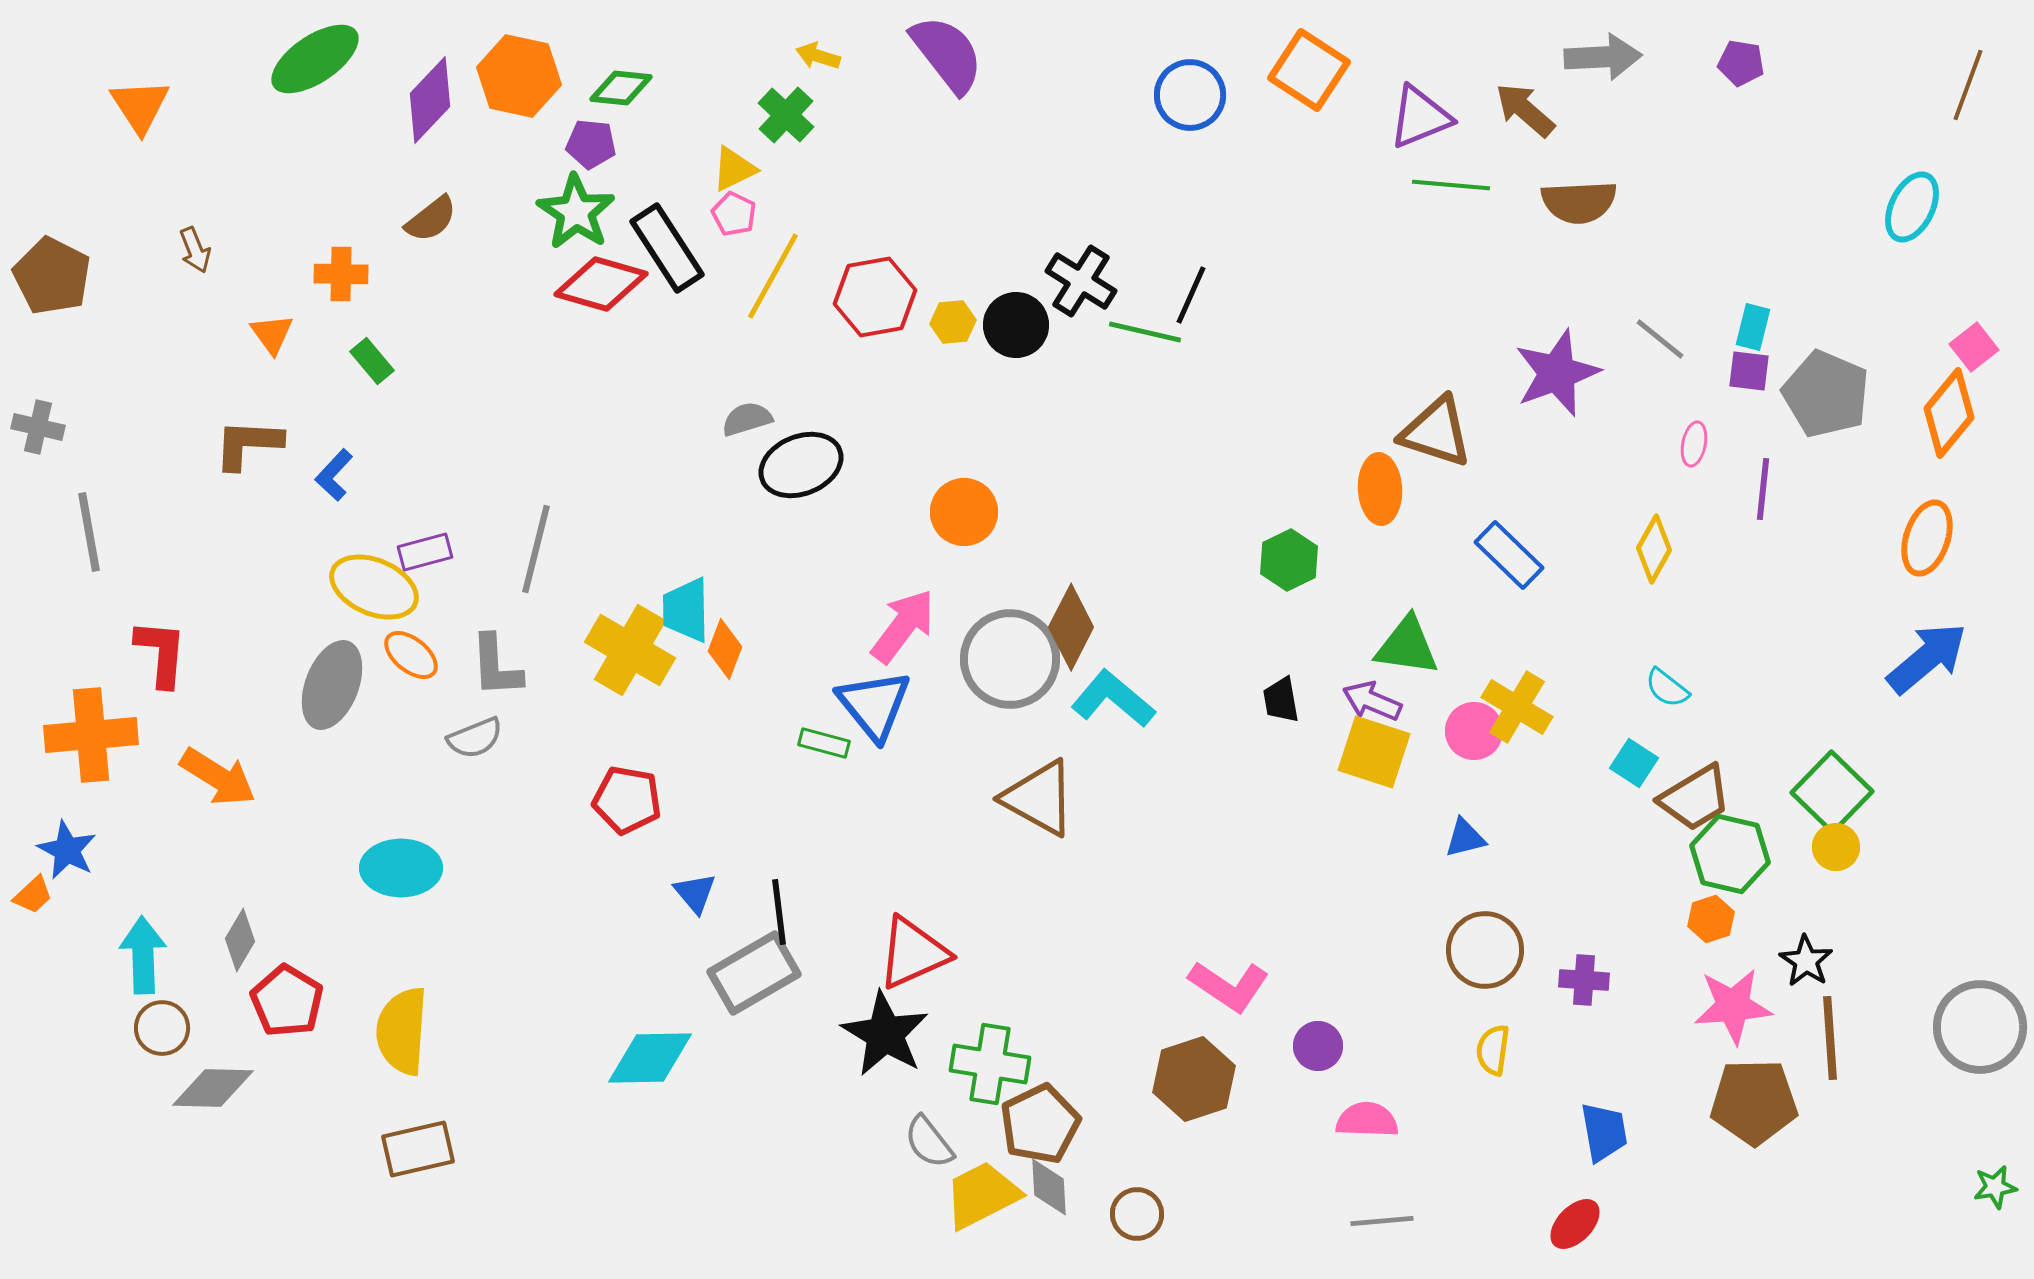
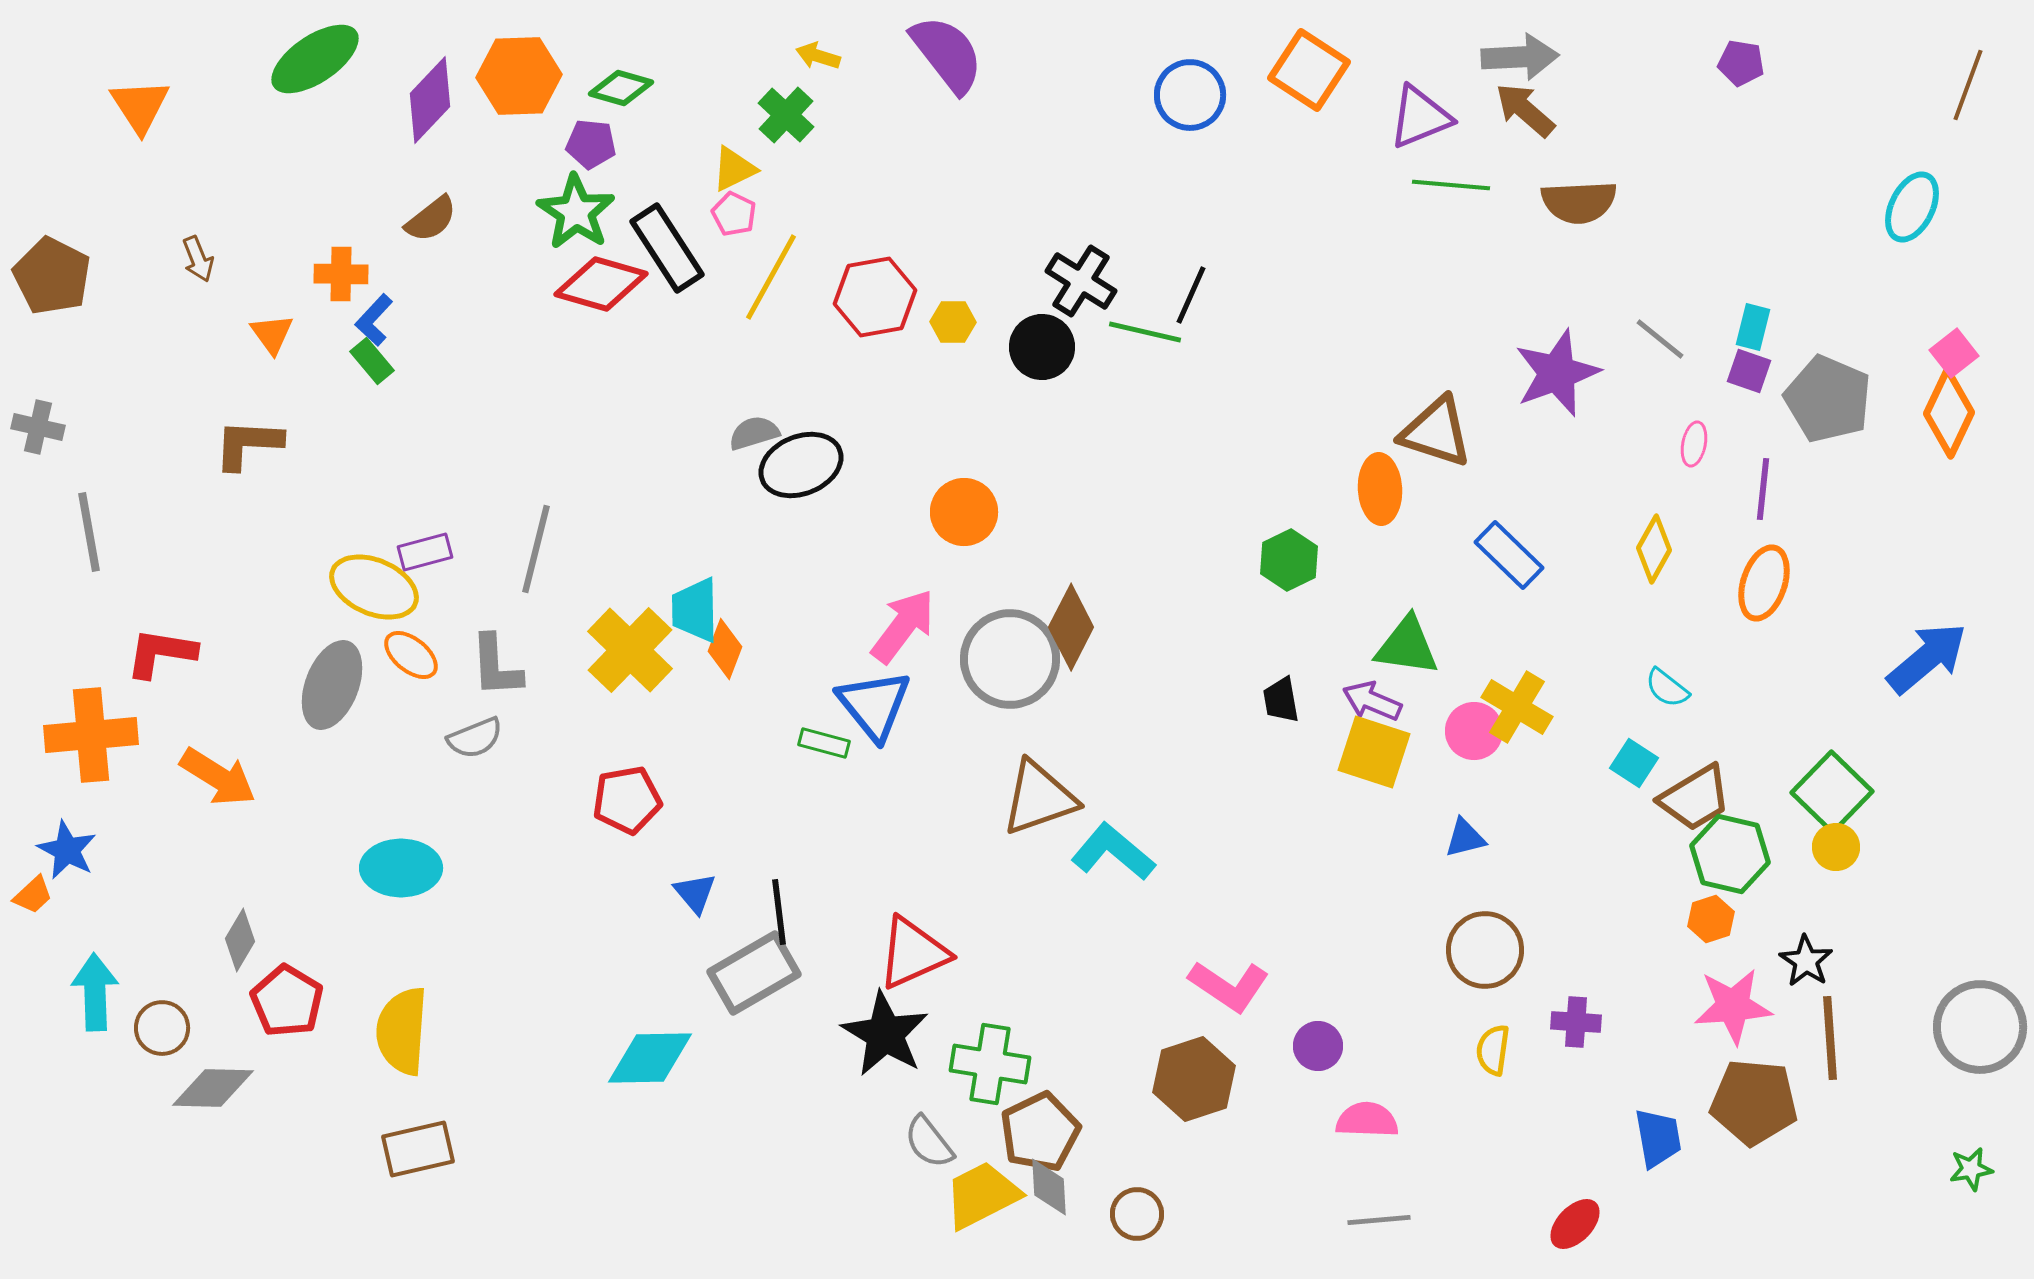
gray arrow at (1603, 57): moved 83 px left
orange hexagon at (519, 76): rotated 14 degrees counterclockwise
green diamond at (621, 88): rotated 10 degrees clockwise
brown arrow at (195, 250): moved 3 px right, 9 px down
yellow line at (773, 276): moved 2 px left, 1 px down
yellow hexagon at (953, 322): rotated 6 degrees clockwise
black circle at (1016, 325): moved 26 px right, 22 px down
pink square at (1974, 347): moved 20 px left, 6 px down
purple square at (1749, 371): rotated 12 degrees clockwise
gray pentagon at (1826, 394): moved 2 px right, 5 px down
orange diamond at (1949, 413): rotated 14 degrees counterclockwise
gray semicircle at (747, 419): moved 7 px right, 14 px down
blue L-shape at (334, 475): moved 40 px right, 155 px up
orange ellipse at (1927, 538): moved 163 px left, 45 px down
cyan trapezoid at (686, 610): moved 9 px right
yellow cross at (630, 650): rotated 14 degrees clockwise
red L-shape at (161, 653): rotated 86 degrees counterclockwise
cyan L-shape at (1113, 699): moved 153 px down
brown triangle at (1039, 798): rotated 48 degrees counterclockwise
red pentagon at (627, 800): rotated 20 degrees counterclockwise
cyan arrow at (143, 955): moved 48 px left, 37 px down
purple cross at (1584, 980): moved 8 px left, 42 px down
brown pentagon at (1754, 1102): rotated 6 degrees clockwise
brown pentagon at (1040, 1124): moved 8 px down
blue trapezoid at (1604, 1132): moved 54 px right, 6 px down
green star at (1995, 1187): moved 24 px left, 18 px up
gray line at (1382, 1221): moved 3 px left, 1 px up
